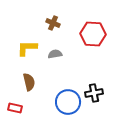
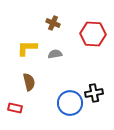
blue circle: moved 2 px right, 1 px down
